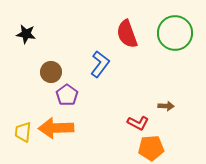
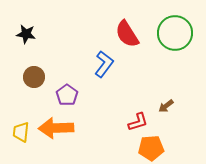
red semicircle: rotated 12 degrees counterclockwise
blue L-shape: moved 4 px right
brown circle: moved 17 px left, 5 px down
brown arrow: rotated 140 degrees clockwise
red L-shape: moved 1 px up; rotated 45 degrees counterclockwise
yellow trapezoid: moved 2 px left
